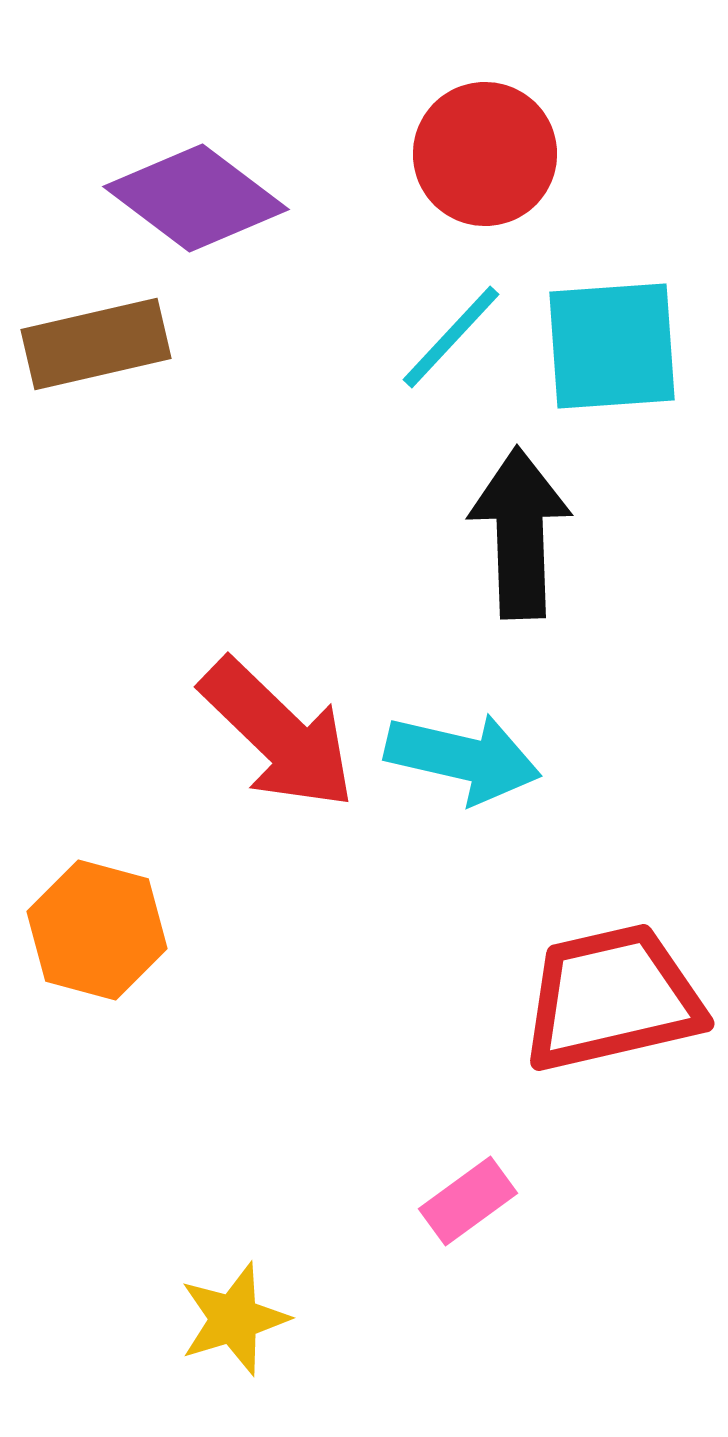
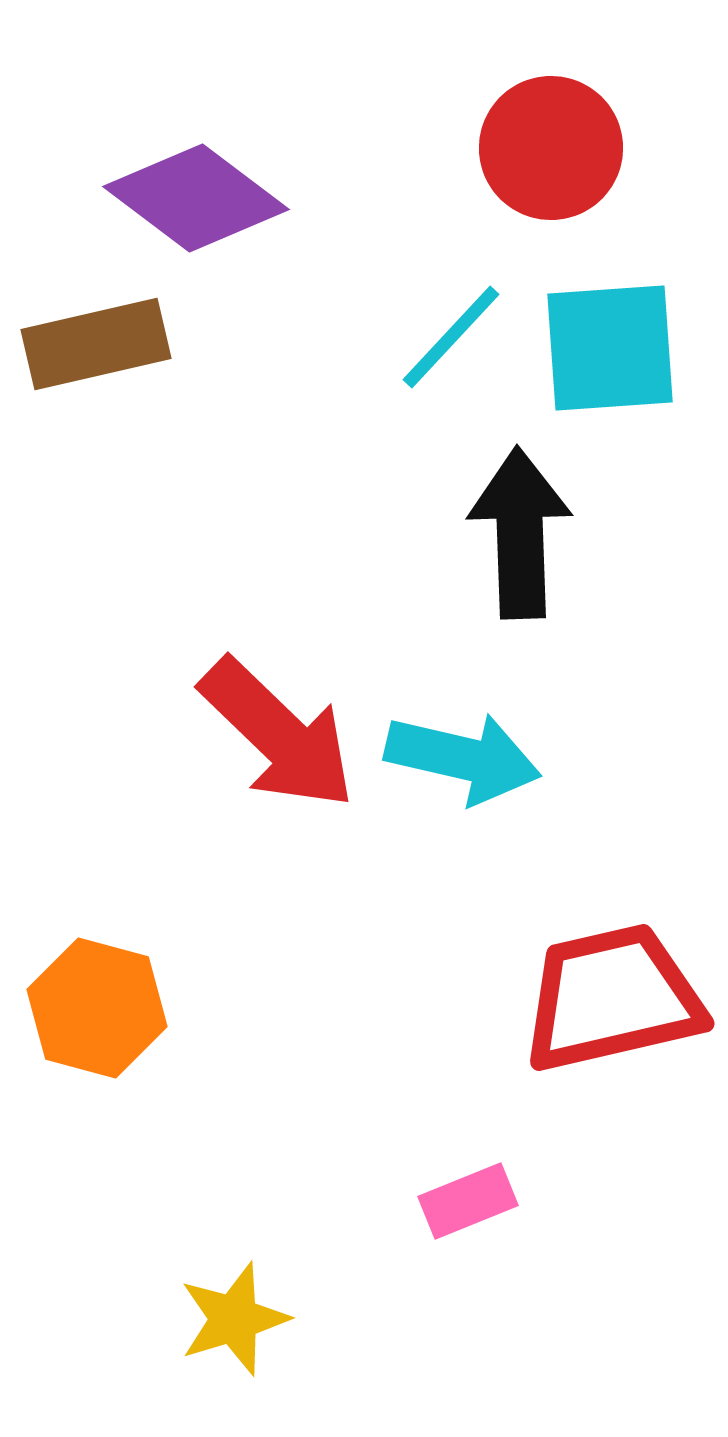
red circle: moved 66 px right, 6 px up
cyan square: moved 2 px left, 2 px down
orange hexagon: moved 78 px down
pink rectangle: rotated 14 degrees clockwise
